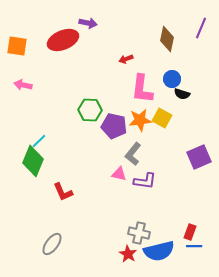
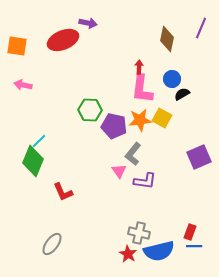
red arrow: moved 13 px right, 8 px down; rotated 112 degrees clockwise
black semicircle: rotated 133 degrees clockwise
pink triangle: moved 3 px up; rotated 42 degrees clockwise
